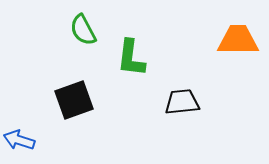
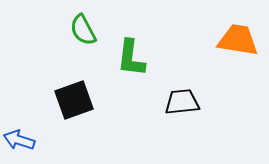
orange trapezoid: rotated 9 degrees clockwise
